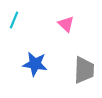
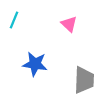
pink triangle: moved 3 px right
gray trapezoid: moved 10 px down
